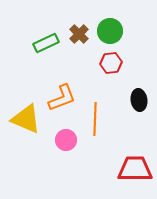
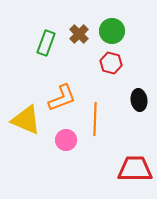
green circle: moved 2 px right
green rectangle: rotated 45 degrees counterclockwise
red hexagon: rotated 20 degrees clockwise
yellow triangle: moved 1 px down
